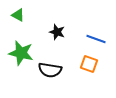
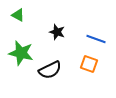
black semicircle: rotated 35 degrees counterclockwise
